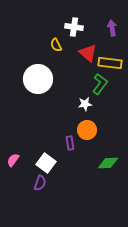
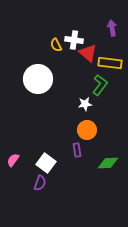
white cross: moved 13 px down
green L-shape: moved 1 px down
purple rectangle: moved 7 px right, 7 px down
